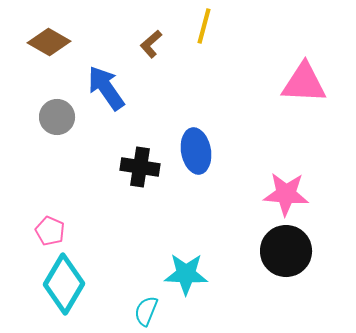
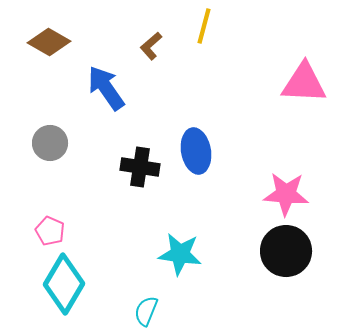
brown L-shape: moved 2 px down
gray circle: moved 7 px left, 26 px down
cyan star: moved 6 px left, 20 px up; rotated 6 degrees clockwise
